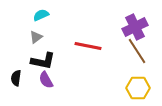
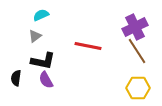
gray triangle: moved 1 px left, 1 px up
